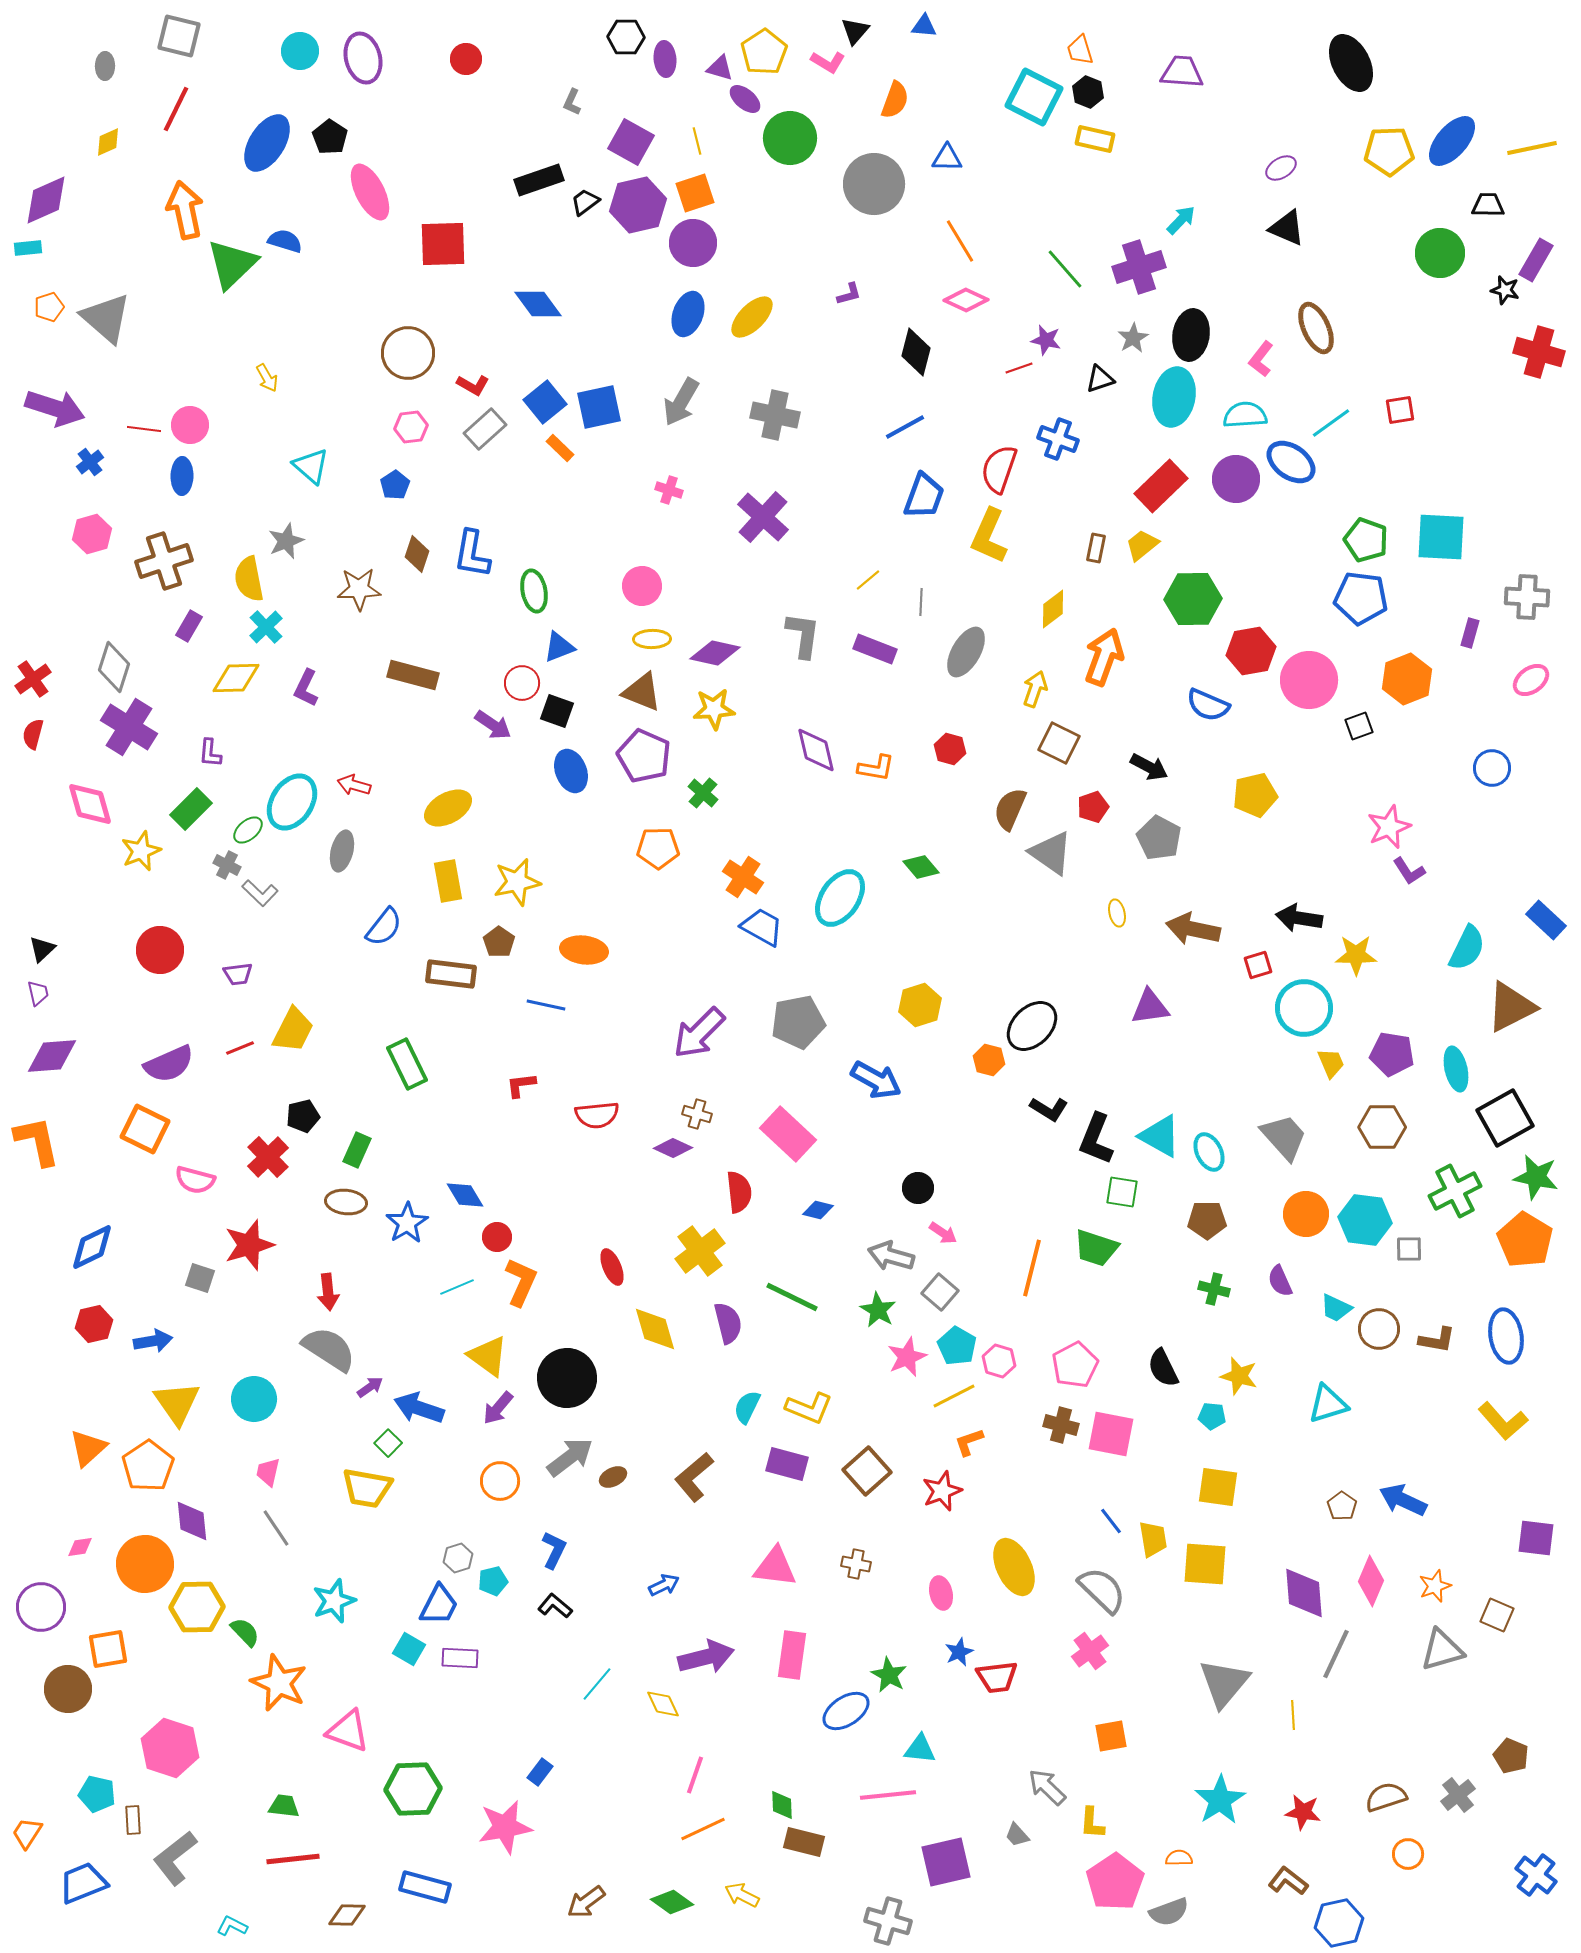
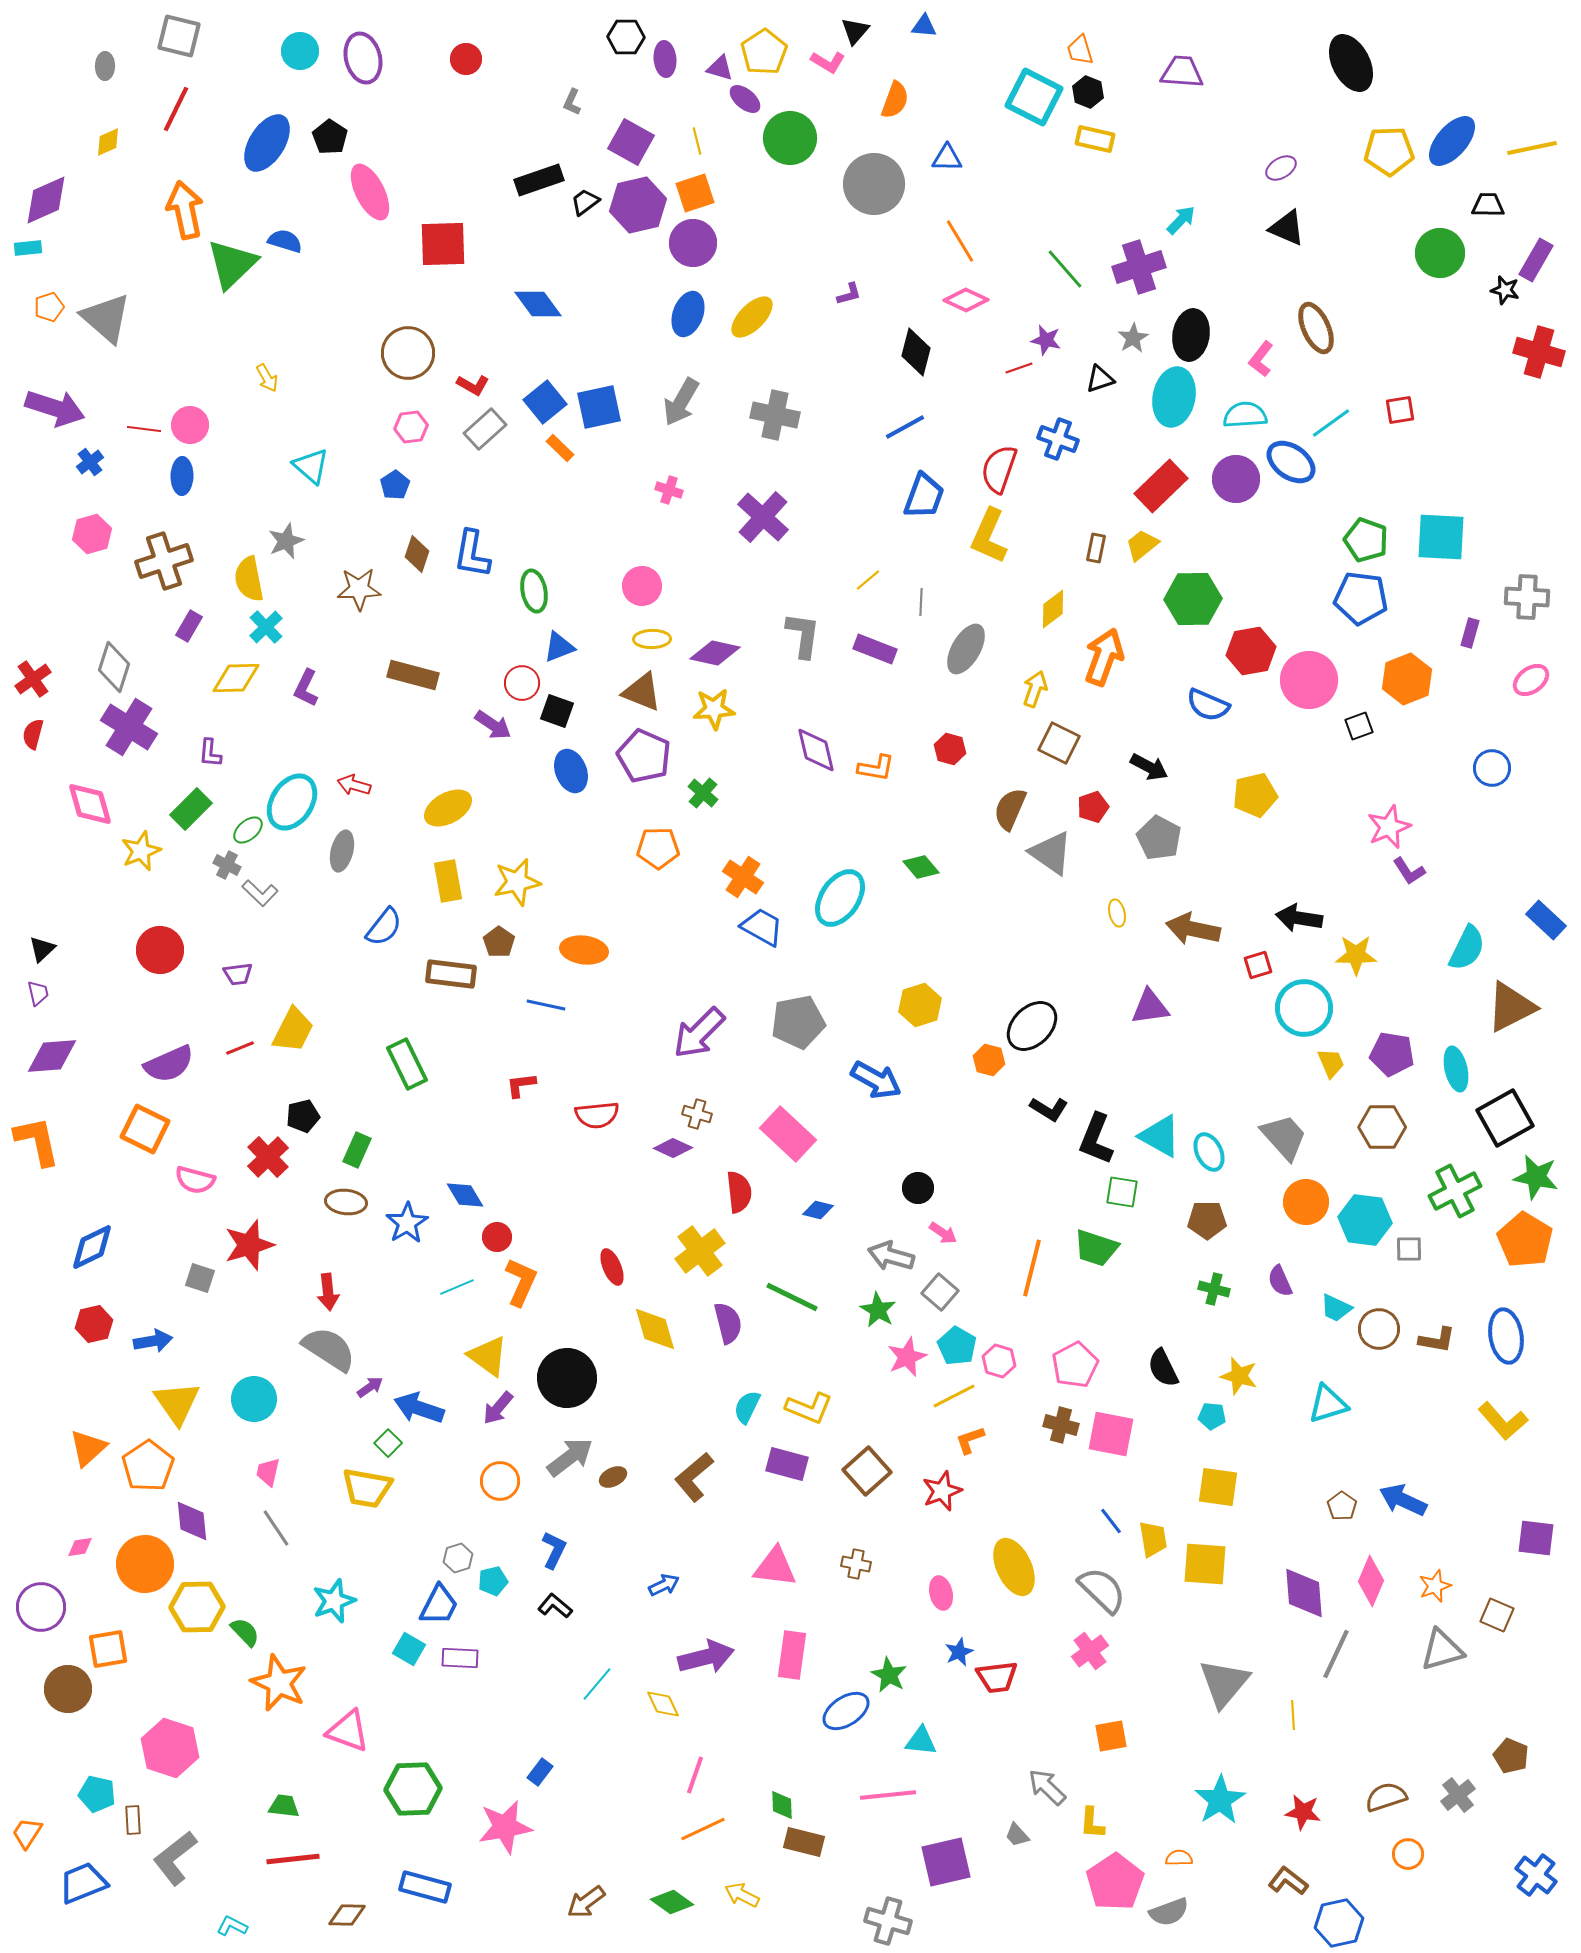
gray ellipse at (966, 652): moved 3 px up
orange circle at (1306, 1214): moved 12 px up
orange L-shape at (969, 1442): moved 1 px right, 2 px up
cyan triangle at (920, 1749): moved 1 px right, 8 px up
